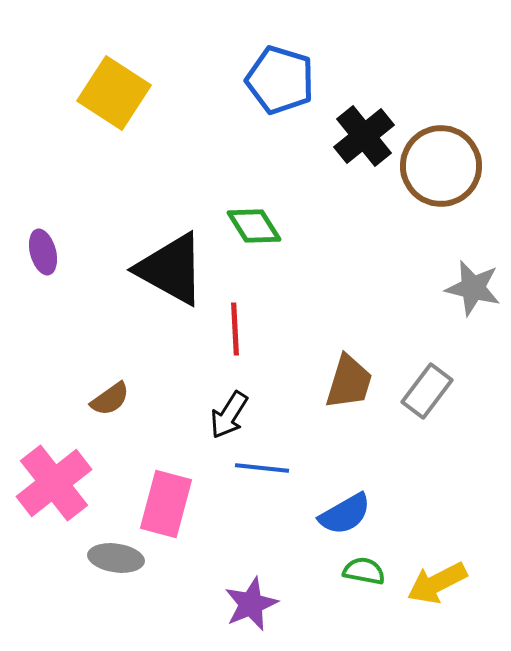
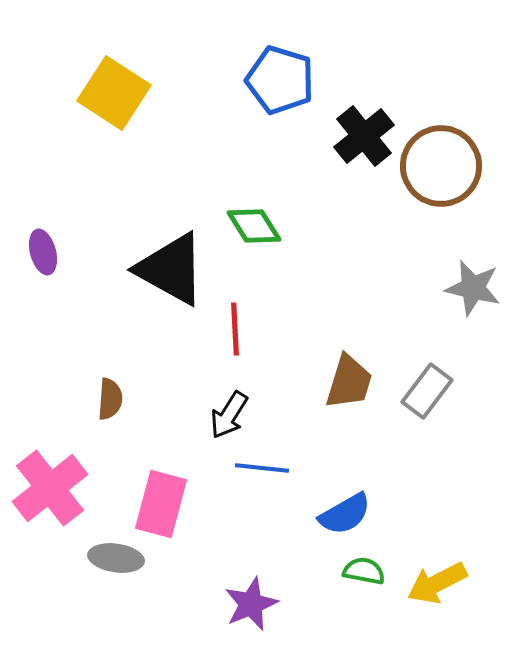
brown semicircle: rotated 51 degrees counterclockwise
pink cross: moved 4 px left, 5 px down
pink rectangle: moved 5 px left
